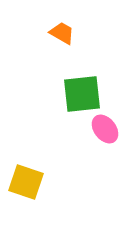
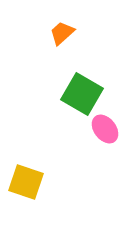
orange trapezoid: rotated 72 degrees counterclockwise
green square: rotated 36 degrees clockwise
